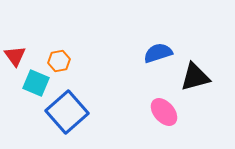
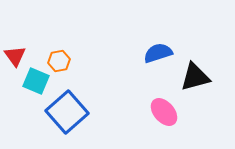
cyan square: moved 2 px up
